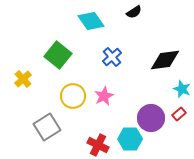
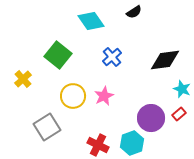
cyan hexagon: moved 2 px right, 4 px down; rotated 20 degrees counterclockwise
